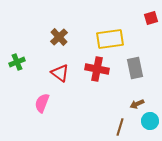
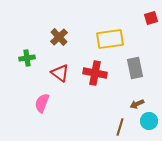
green cross: moved 10 px right, 4 px up; rotated 14 degrees clockwise
red cross: moved 2 px left, 4 px down
cyan circle: moved 1 px left
